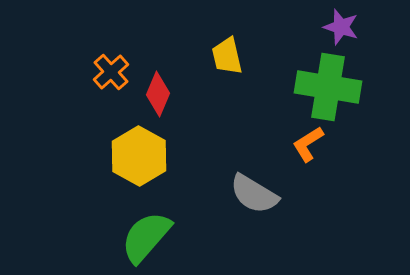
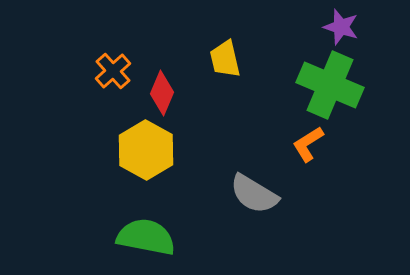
yellow trapezoid: moved 2 px left, 3 px down
orange cross: moved 2 px right, 1 px up
green cross: moved 2 px right, 2 px up; rotated 14 degrees clockwise
red diamond: moved 4 px right, 1 px up
yellow hexagon: moved 7 px right, 6 px up
green semicircle: rotated 60 degrees clockwise
